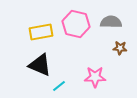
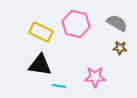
gray semicircle: moved 6 px right, 1 px down; rotated 30 degrees clockwise
yellow rectangle: rotated 35 degrees clockwise
black triangle: rotated 15 degrees counterclockwise
cyan line: rotated 48 degrees clockwise
